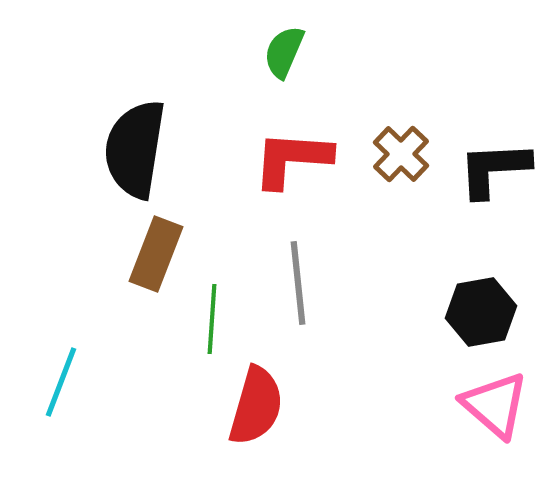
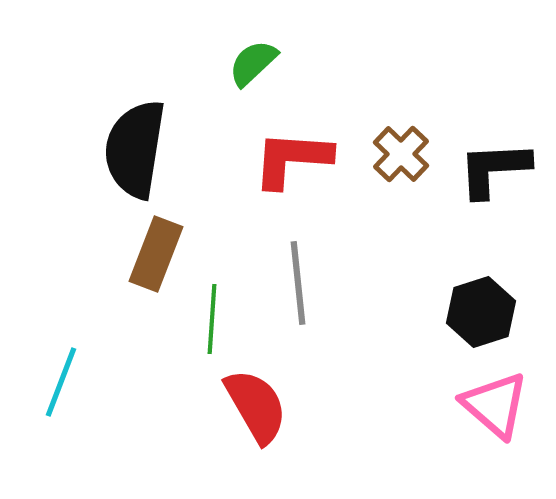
green semicircle: moved 31 px left, 11 px down; rotated 24 degrees clockwise
black hexagon: rotated 8 degrees counterclockwise
red semicircle: rotated 46 degrees counterclockwise
